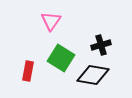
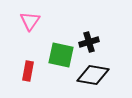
pink triangle: moved 21 px left
black cross: moved 12 px left, 3 px up
green square: moved 3 px up; rotated 20 degrees counterclockwise
